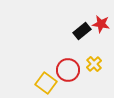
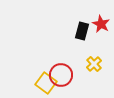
red star: rotated 18 degrees clockwise
black rectangle: rotated 36 degrees counterclockwise
red circle: moved 7 px left, 5 px down
